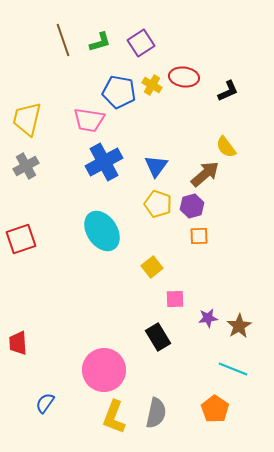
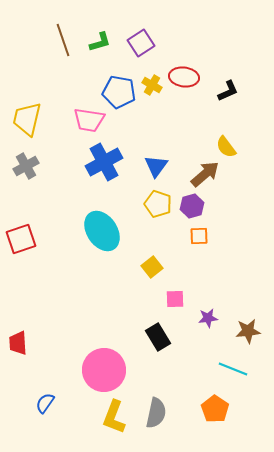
brown star: moved 9 px right, 5 px down; rotated 25 degrees clockwise
